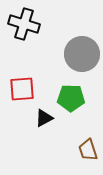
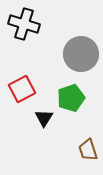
gray circle: moved 1 px left
red square: rotated 24 degrees counterclockwise
green pentagon: rotated 20 degrees counterclockwise
black triangle: rotated 30 degrees counterclockwise
